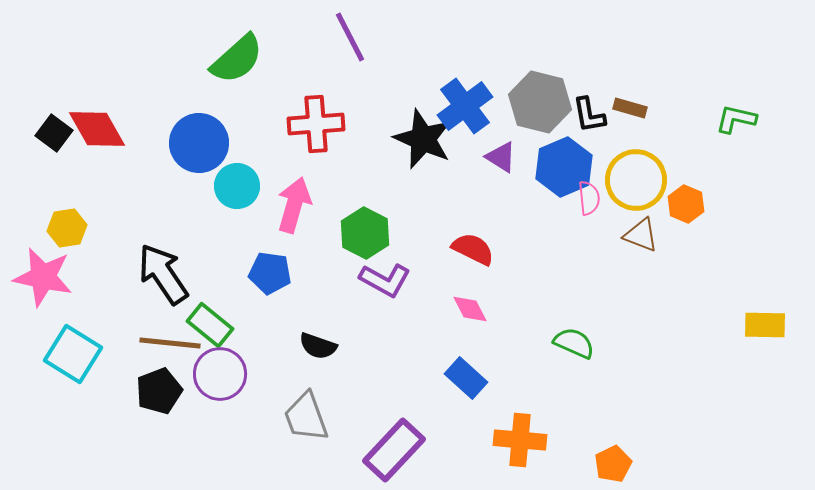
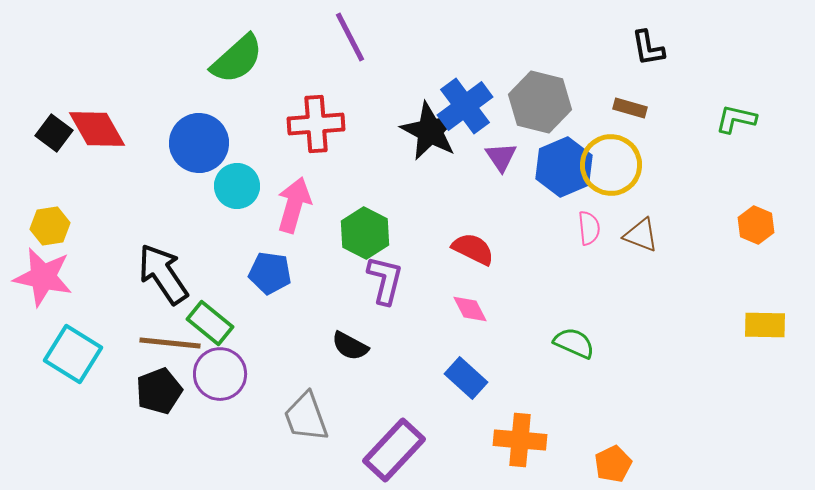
black L-shape at (589, 115): moved 59 px right, 67 px up
black star at (423, 139): moved 7 px right, 8 px up; rotated 4 degrees clockwise
purple triangle at (501, 157): rotated 24 degrees clockwise
yellow circle at (636, 180): moved 25 px left, 15 px up
pink semicircle at (589, 198): moved 30 px down
orange hexagon at (686, 204): moved 70 px right, 21 px down
yellow hexagon at (67, 228): moved 17 px left, 2 px up
purple L-shape at (385, 280): rotated 105 degrees counterclockwise
green rectangle at (210, 325): moved 2 px up
black semicircle at (318, 346): moved 32 px right; rotated 9 degrees clockwise
